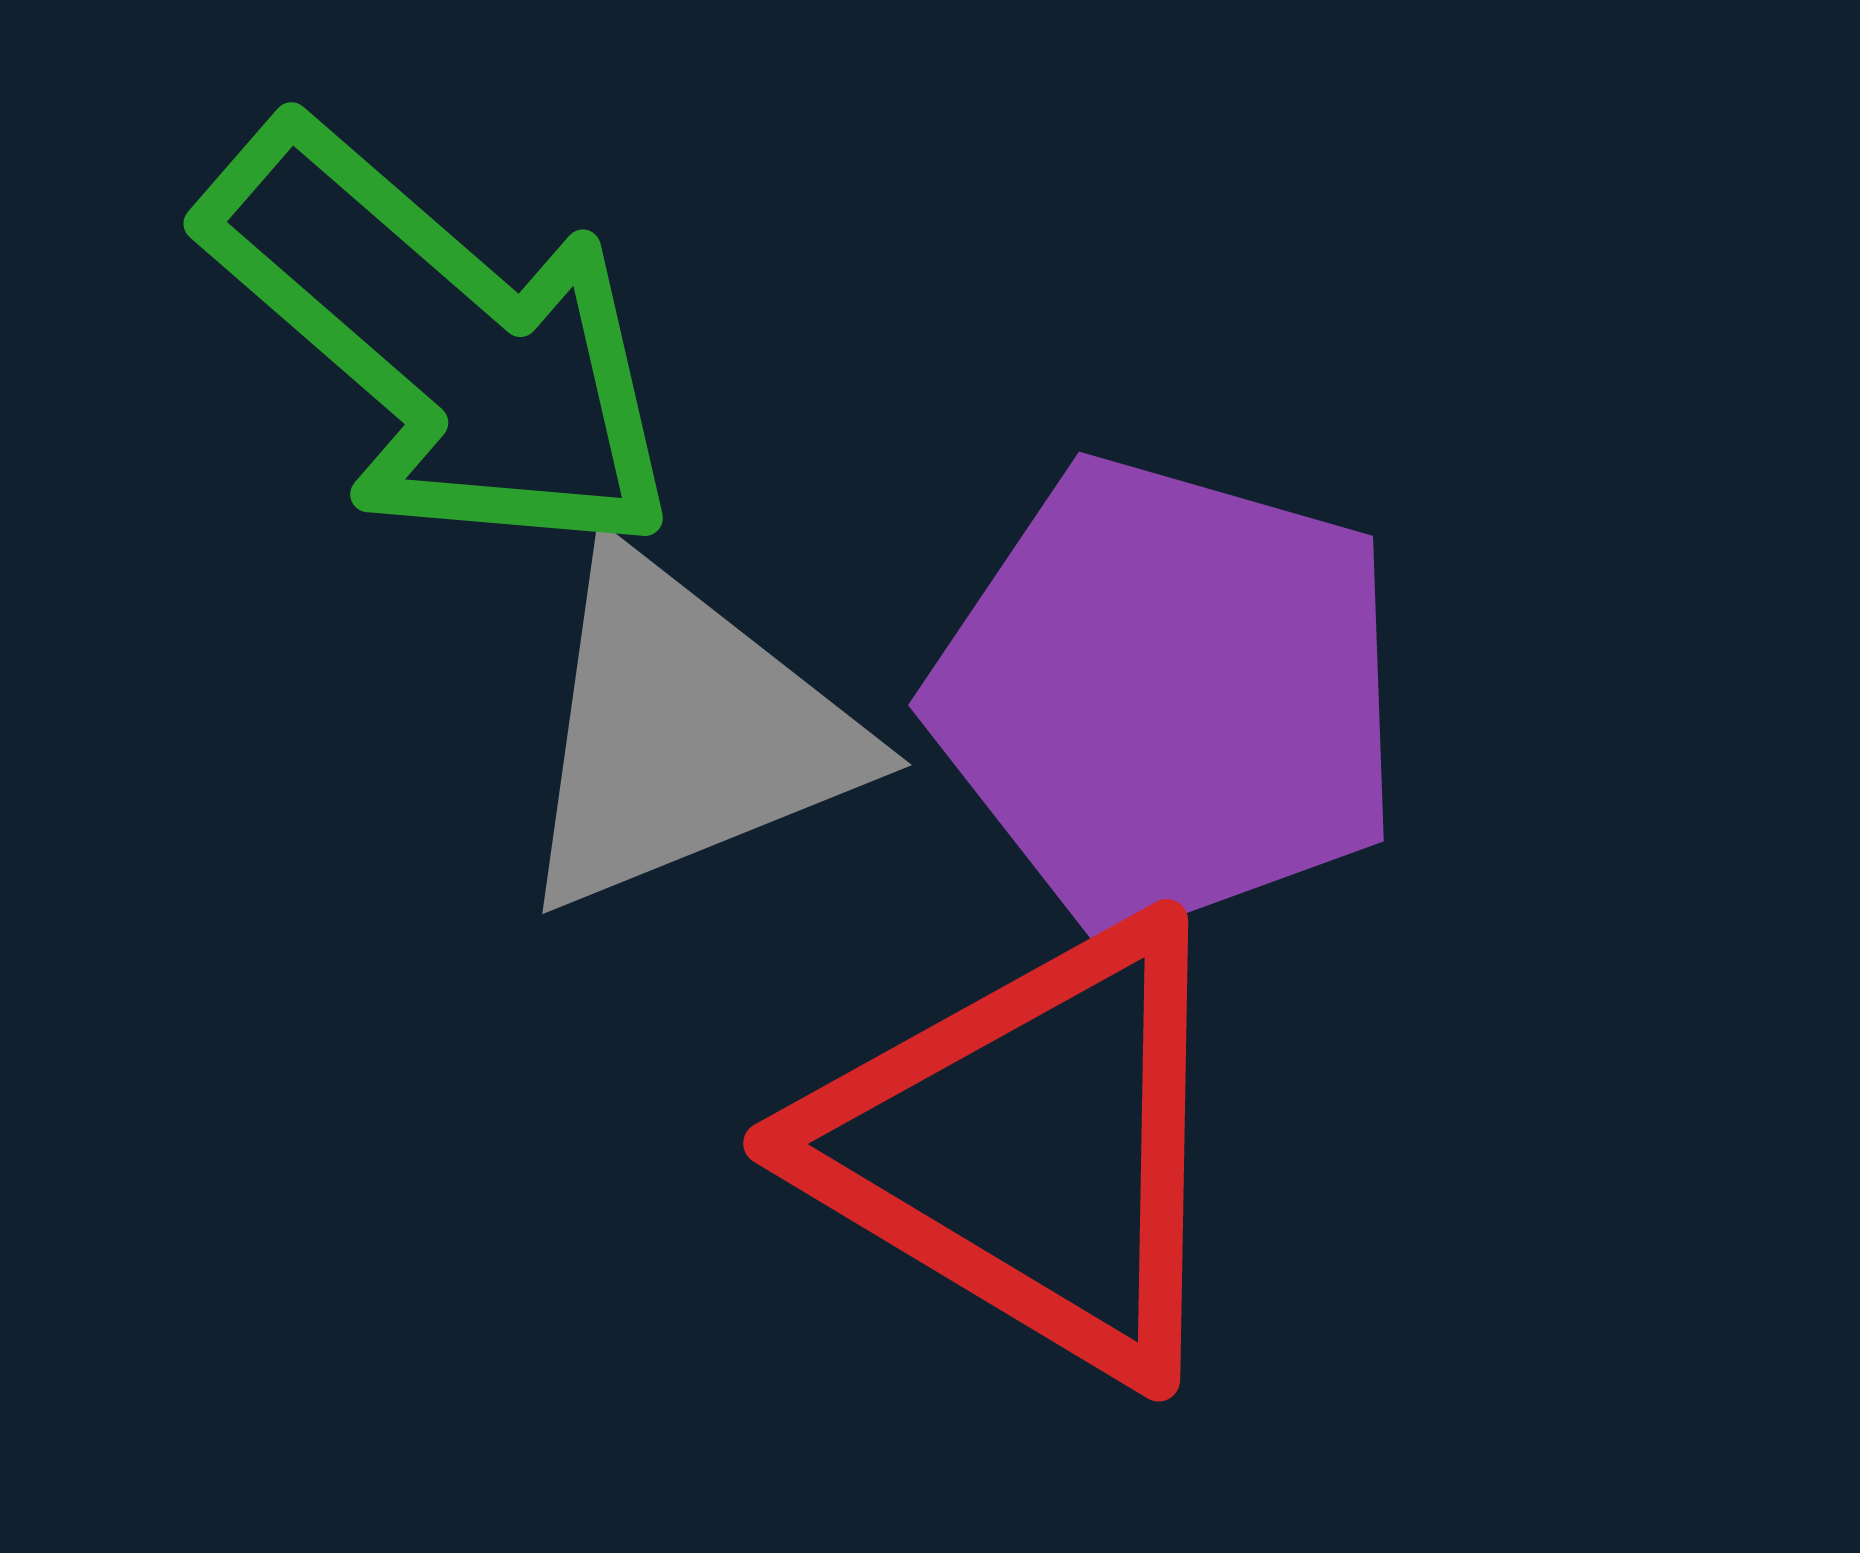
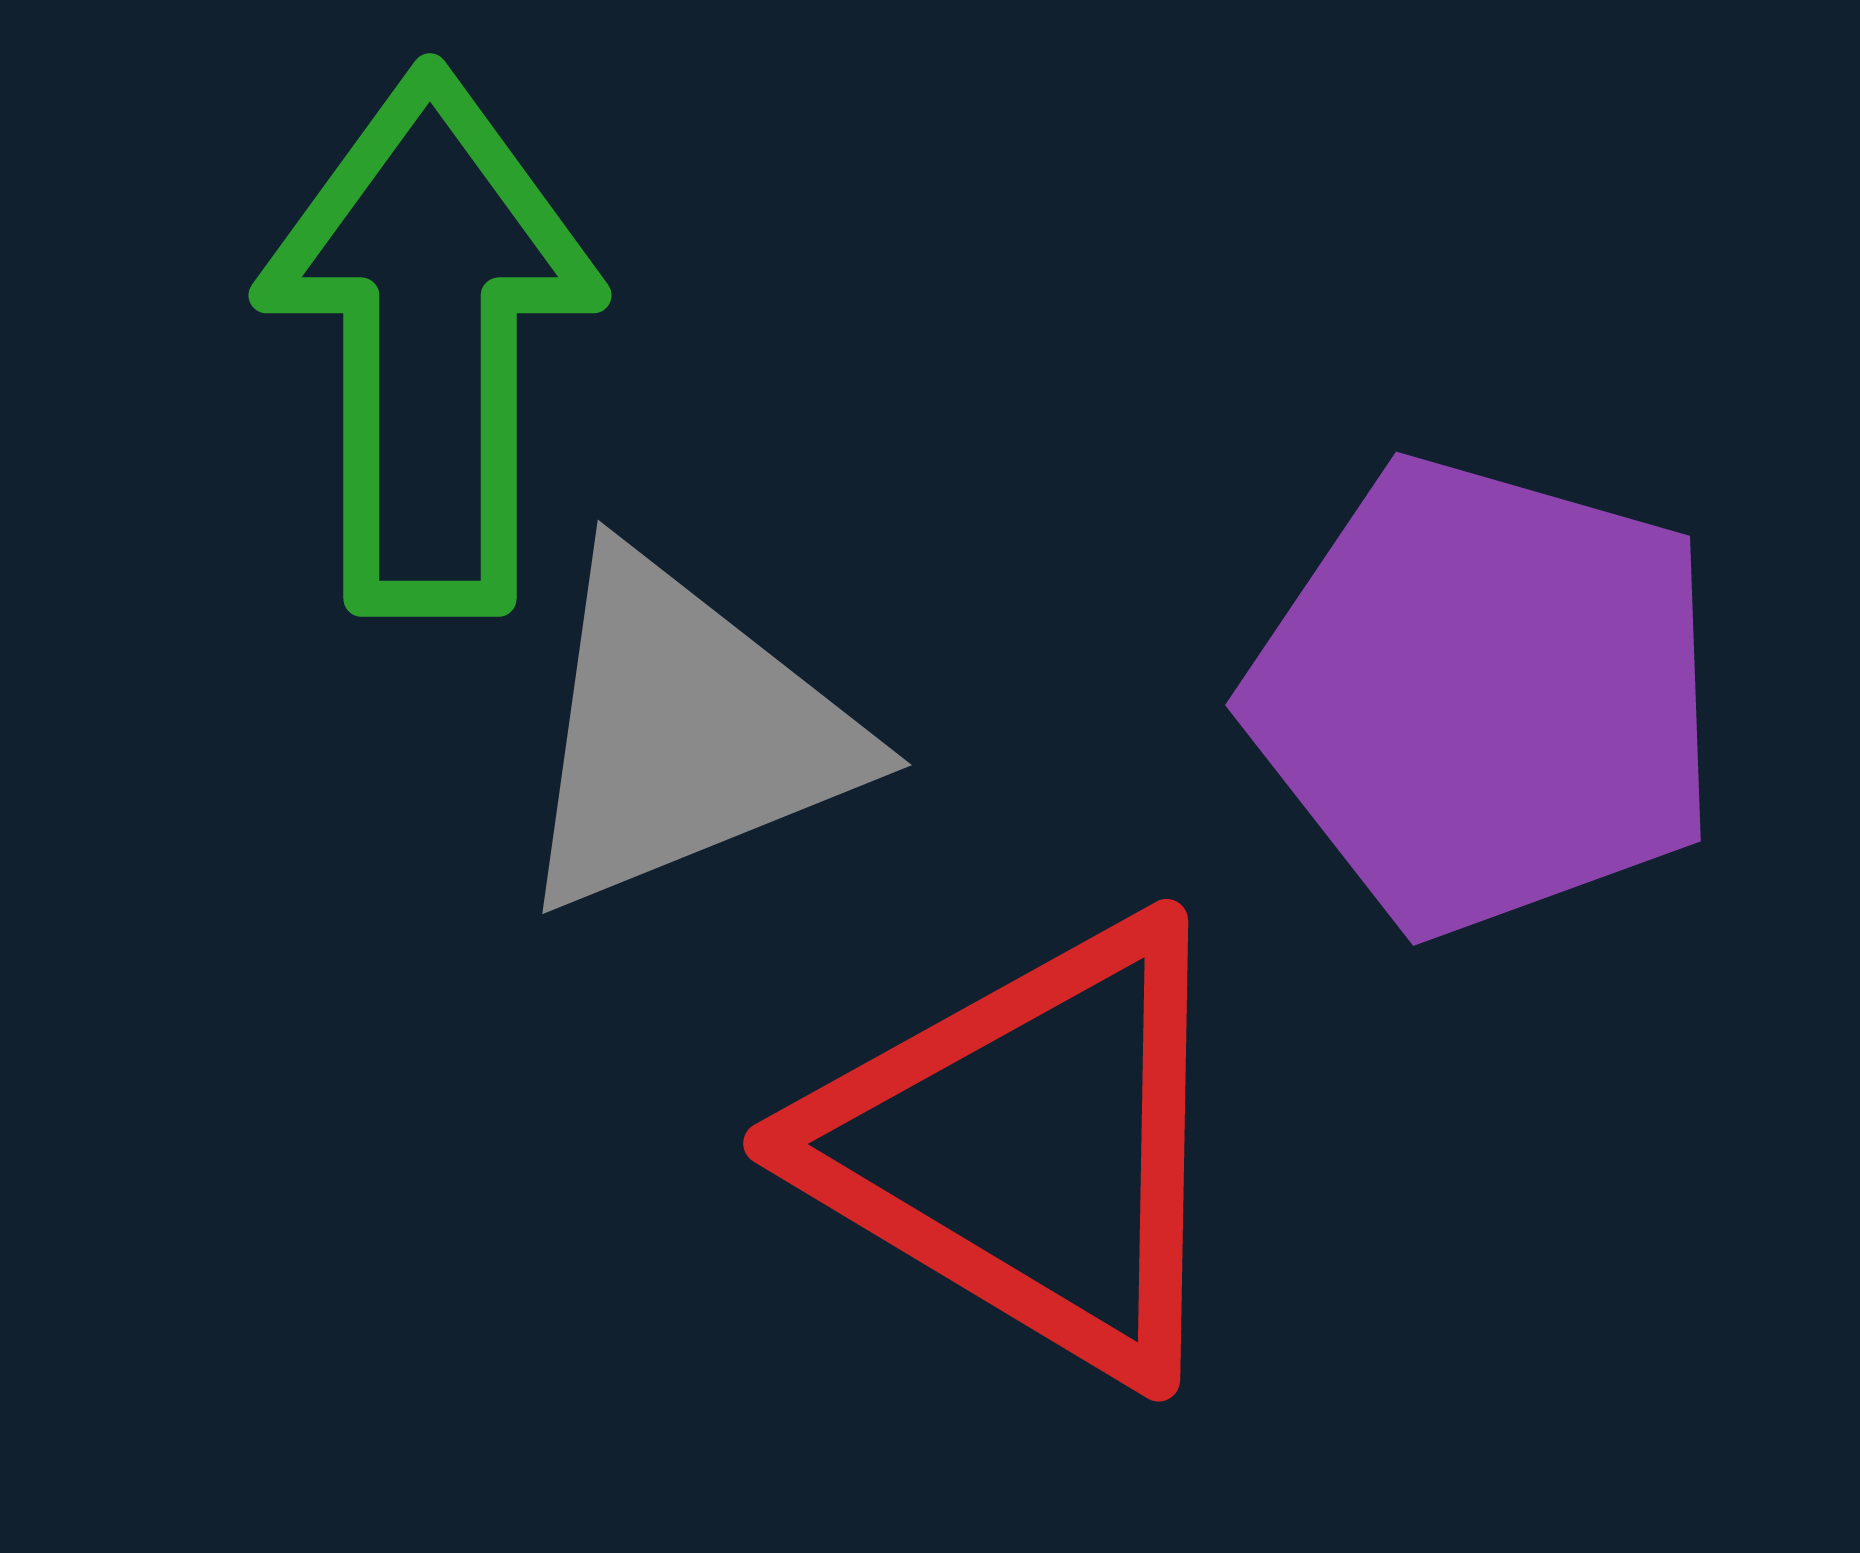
green arrow: moved 11 px left; rotated 131 degrees counterclockwise
purple pentagon: moved 317 px right
